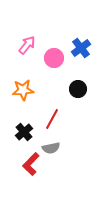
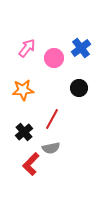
pink arrow: moved 3 px down
black circle: moved 1 px right, 1 px up
